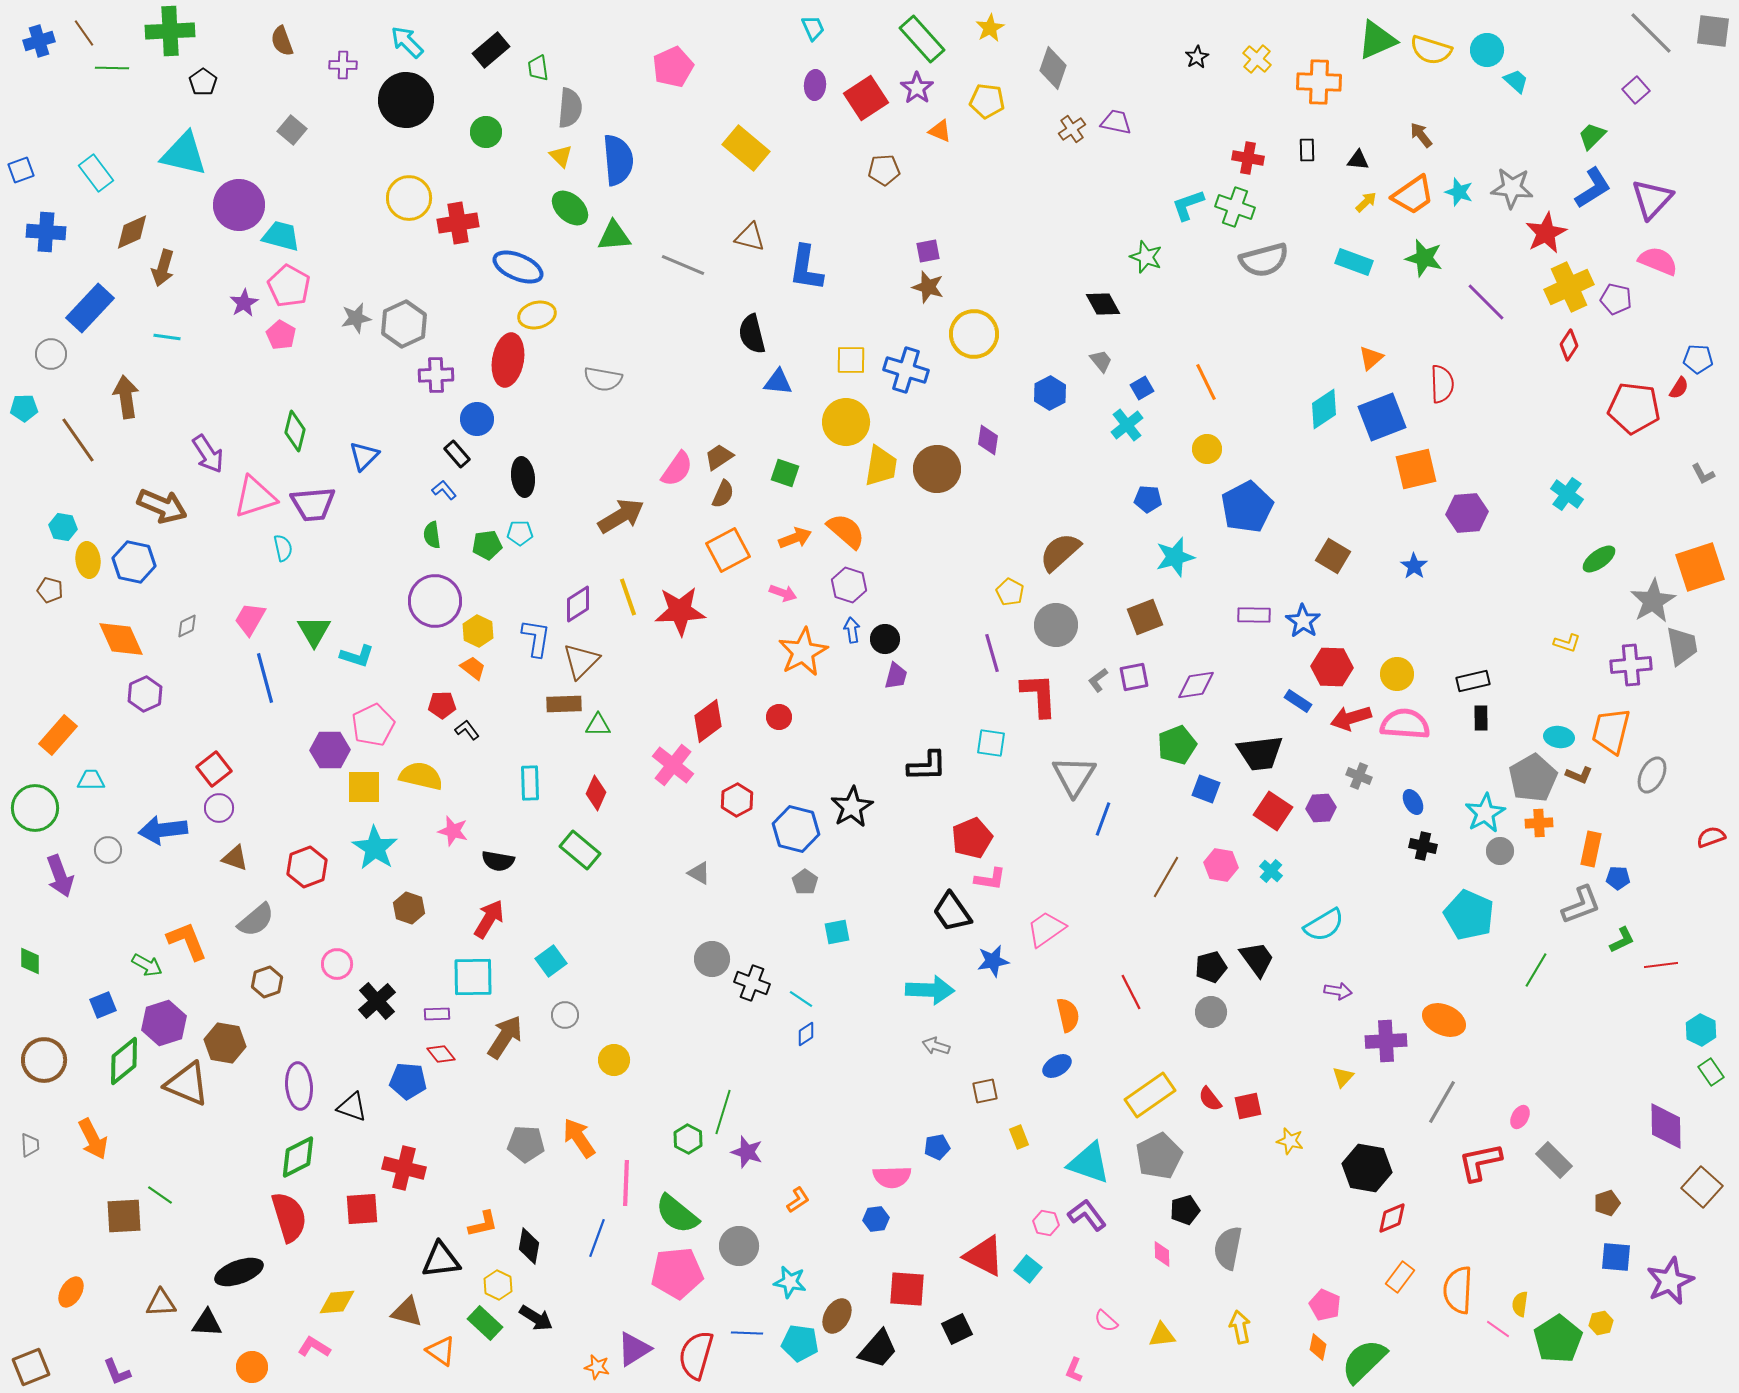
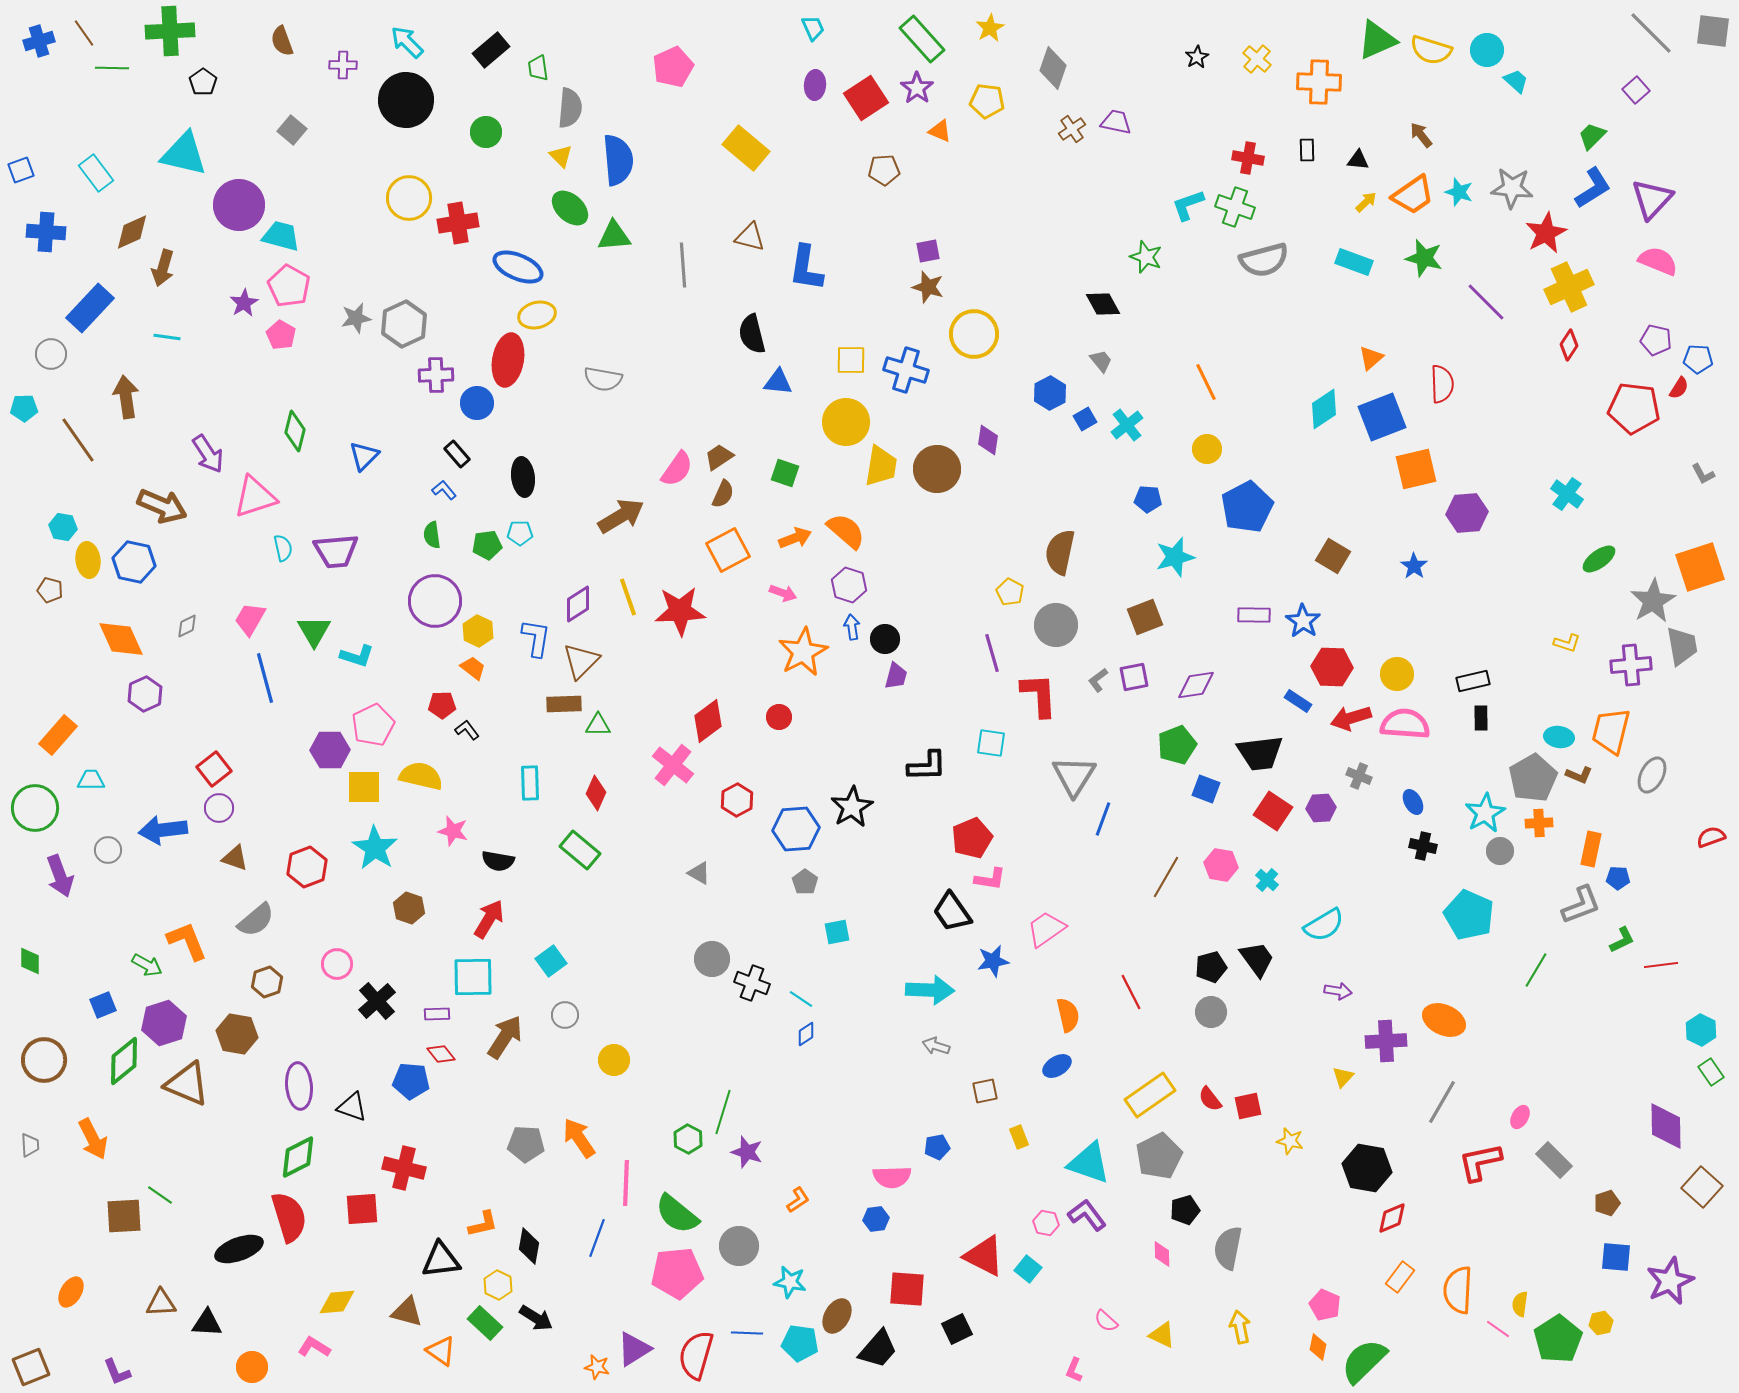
gray line at (683, 265): rotated 63 degrees clockwise
purple pentagon at (1616, 299): moved 40 px right, 41 px down
blue square at (1142, 388): moved 57 px left, 31 px down
blue circle at (477, 419): moved 16 px up
purple trapezoid at (313, 504): moved 23 px right, 47 px down
brown semicircle at (1060, 552): rotated 36 degrees counterclockwise
blue arrow at (852, 630): moved 3 px up
blue hexagon at (796, 829): rotated 18 degrees counterclockwise
cyan cross at (1271, 871): moved 4 px left, 9 px down
brown hexagon at (225, 1043): moved 12 px right, 9 px up
blue pentagon at (408, 1081): moved 3 px right
black ellipse at (239, 1272): moved 23 px up
yellow triangle at (1162, 1335): rotated 32 degrees clockwise
